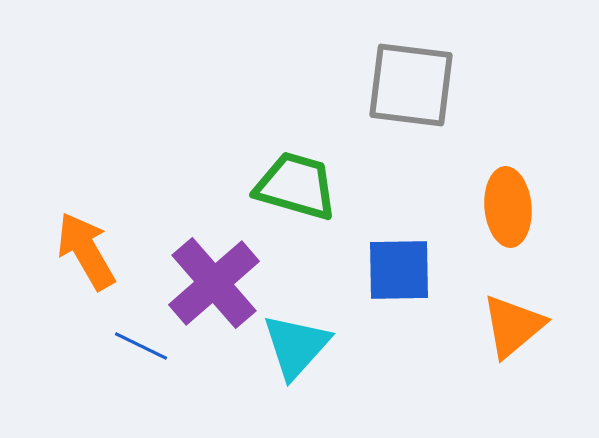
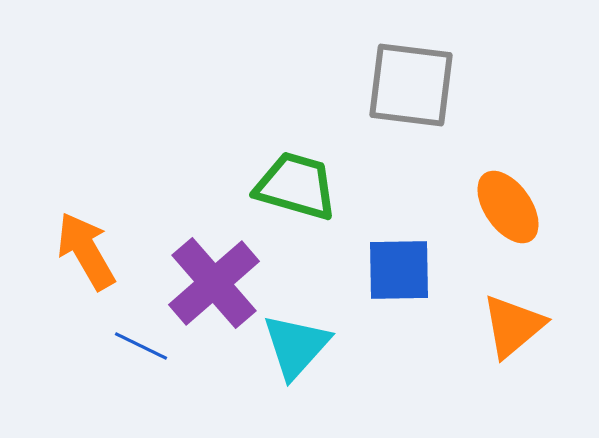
orange ellipse: rotated 30 degrees counterclockwise
